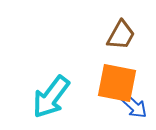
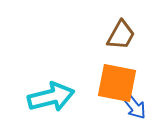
cyan arrow: rotated 141 degrees counterclockwise
blue arrow: rotated 8 degrees clockwise
